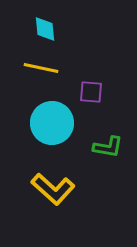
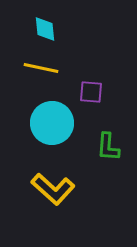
green L-shape: rotated 84 degrees clockwise
